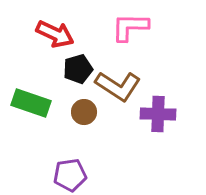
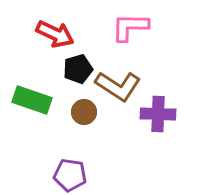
green rectangle: moved 1 px right, 3 px up
purple pentagon: rotated 16 degrees clockwise
